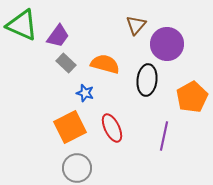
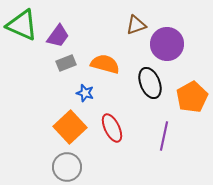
brown triangle: rotated 30 degrees clockwise
gray rectangle: rotated 66 degrees counterclockwise
black ellipse: moved 3 px right, 3 px down; rotated 28 degrees counterclockwise
orange square: rotated 16 degrees counterclockwise
gray circle: moved 10 px left, 1 px up
